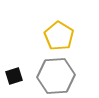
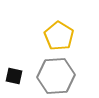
black square: rotated 30 degrees clockwise
